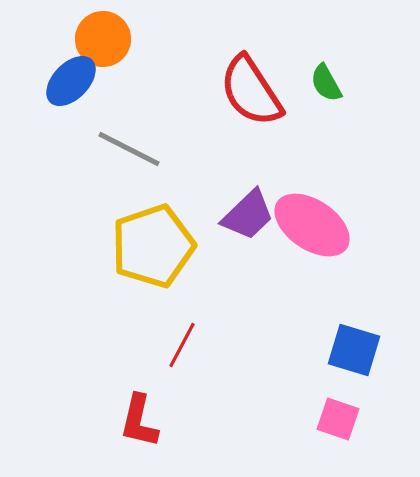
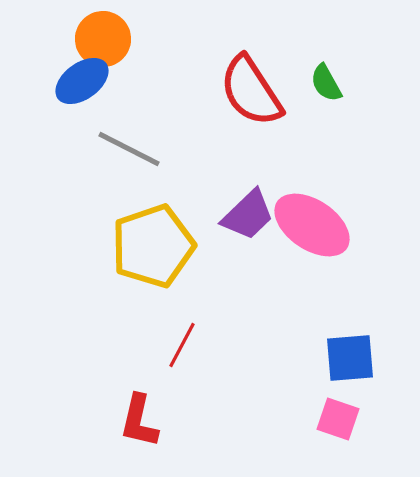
blue ellipse: moved 11 px right; rotated 10 degrees clockwise
blue square: moved 4 px left, 8 px down; rotated 22 degrees counterclockwise
